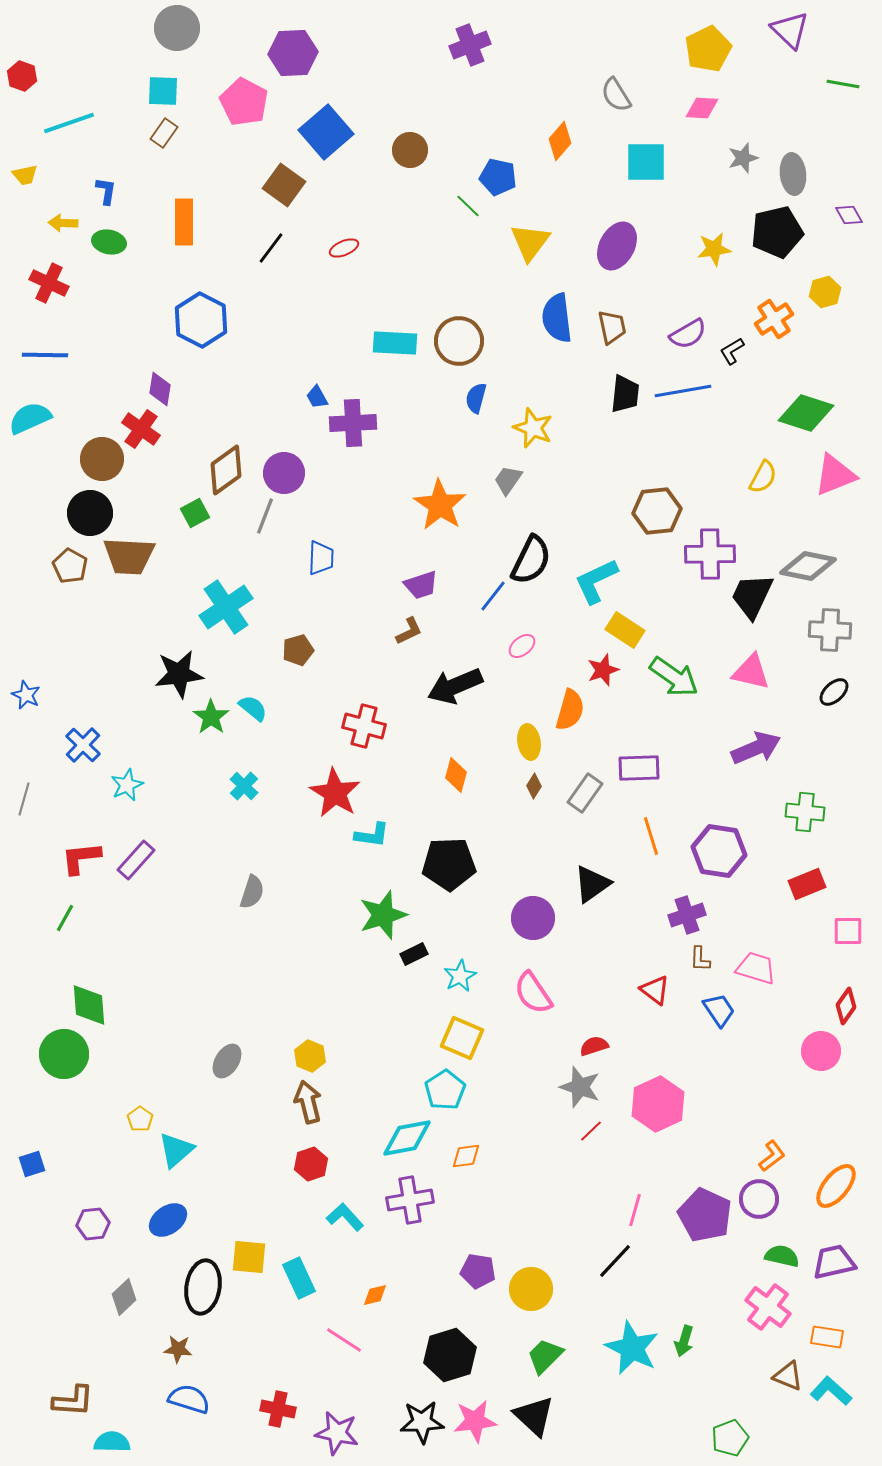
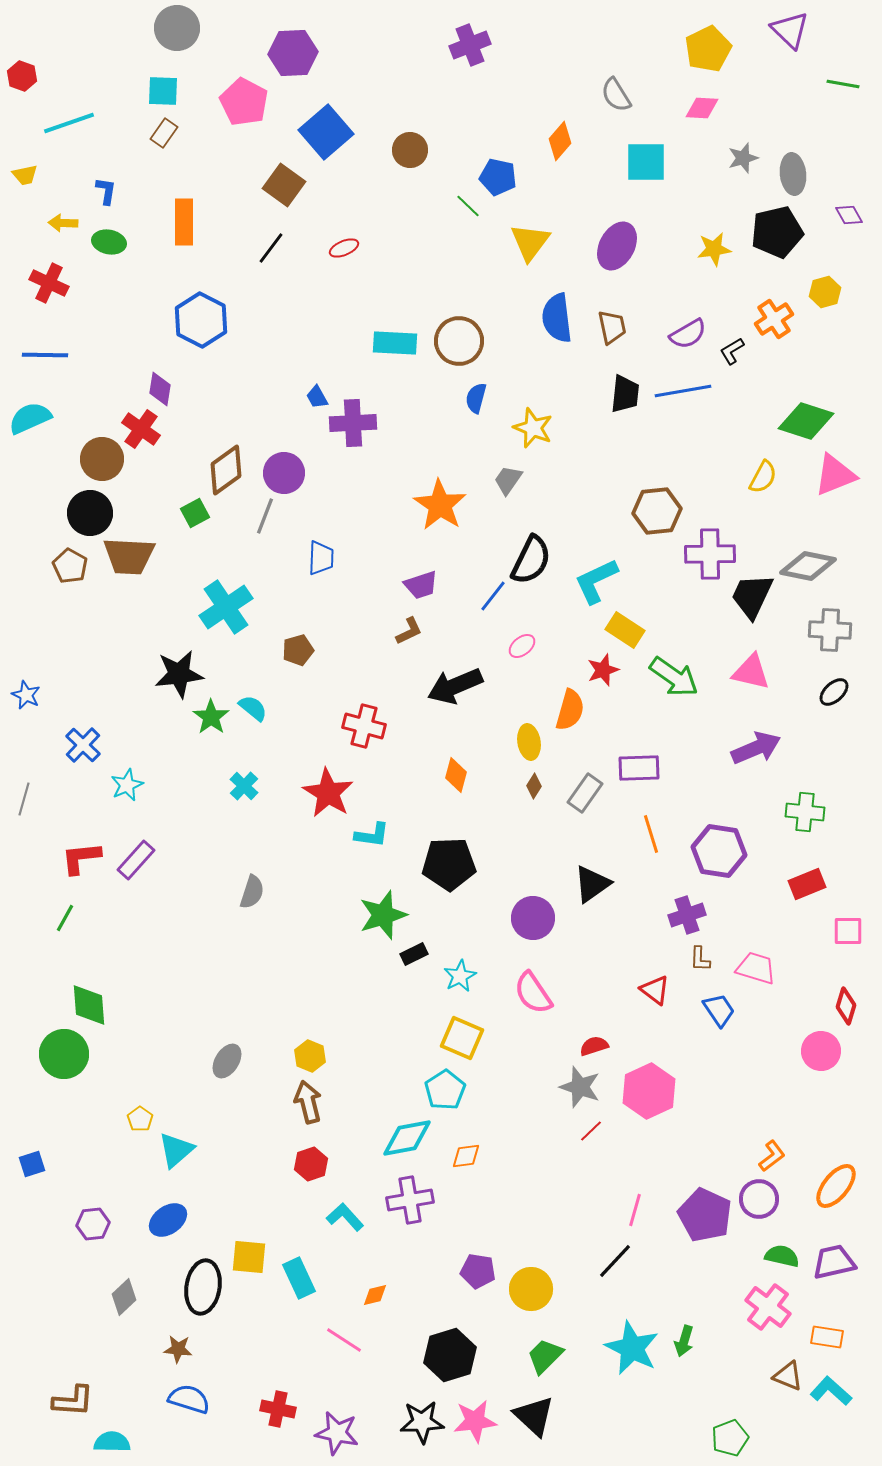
green diamond at (806, 413): moved 8 px down
red star at (335, 793): moved 7 px left
orange line at (651, 836): moved 2 px up
red diamond at (846, 1006): rotated 18 degrees counterclockwise
pink hexagon at (658, 1104): moved 9 px left, 13 px up
